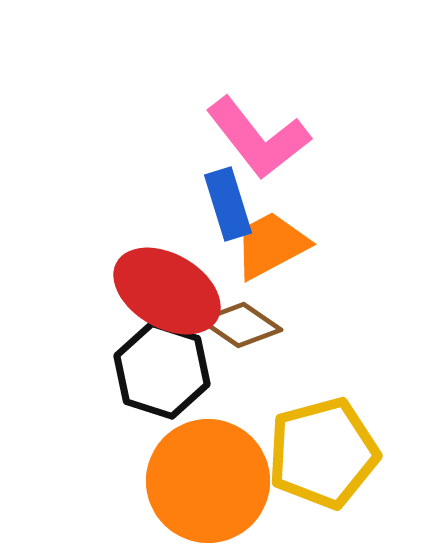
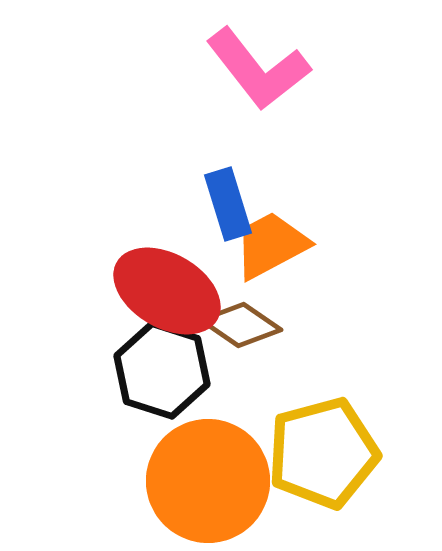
pink L-shape: moved 69 px up
